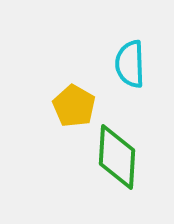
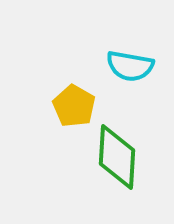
cyan semicircle: moved 2 px down; rotated 78 degrees counterclockwise
